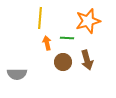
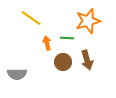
yellow line: moved 9 px left; rotated 60 degrees counterclockwise
